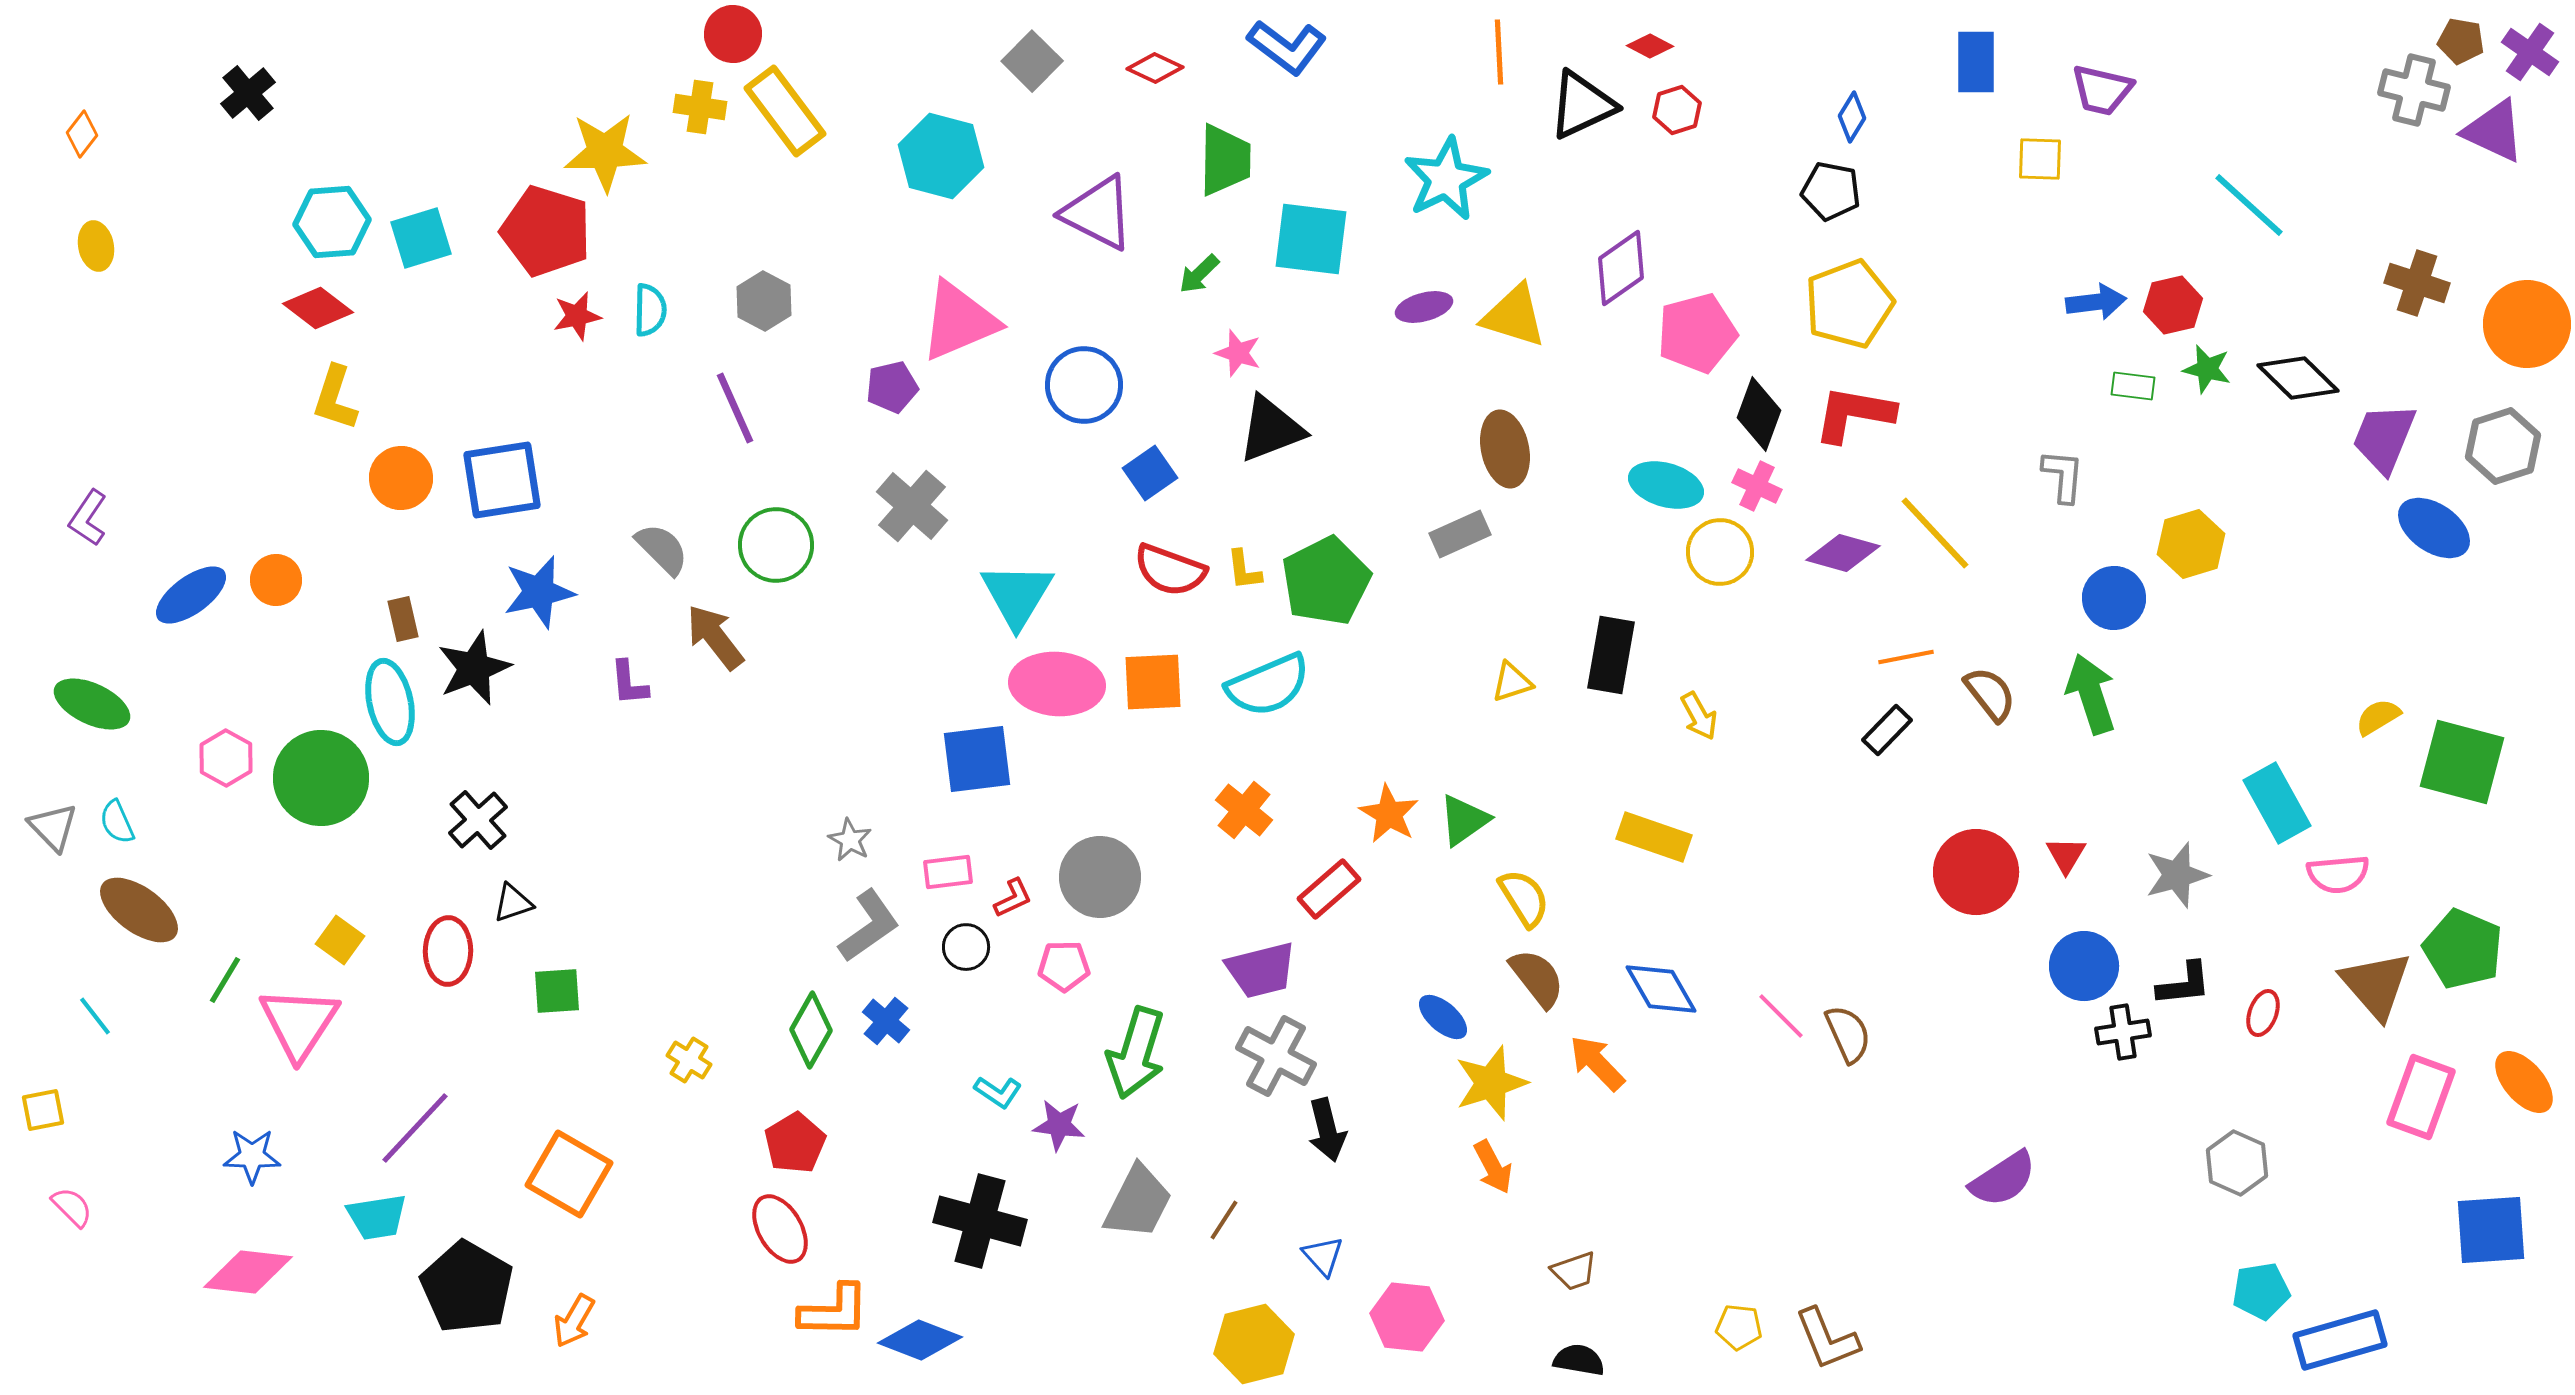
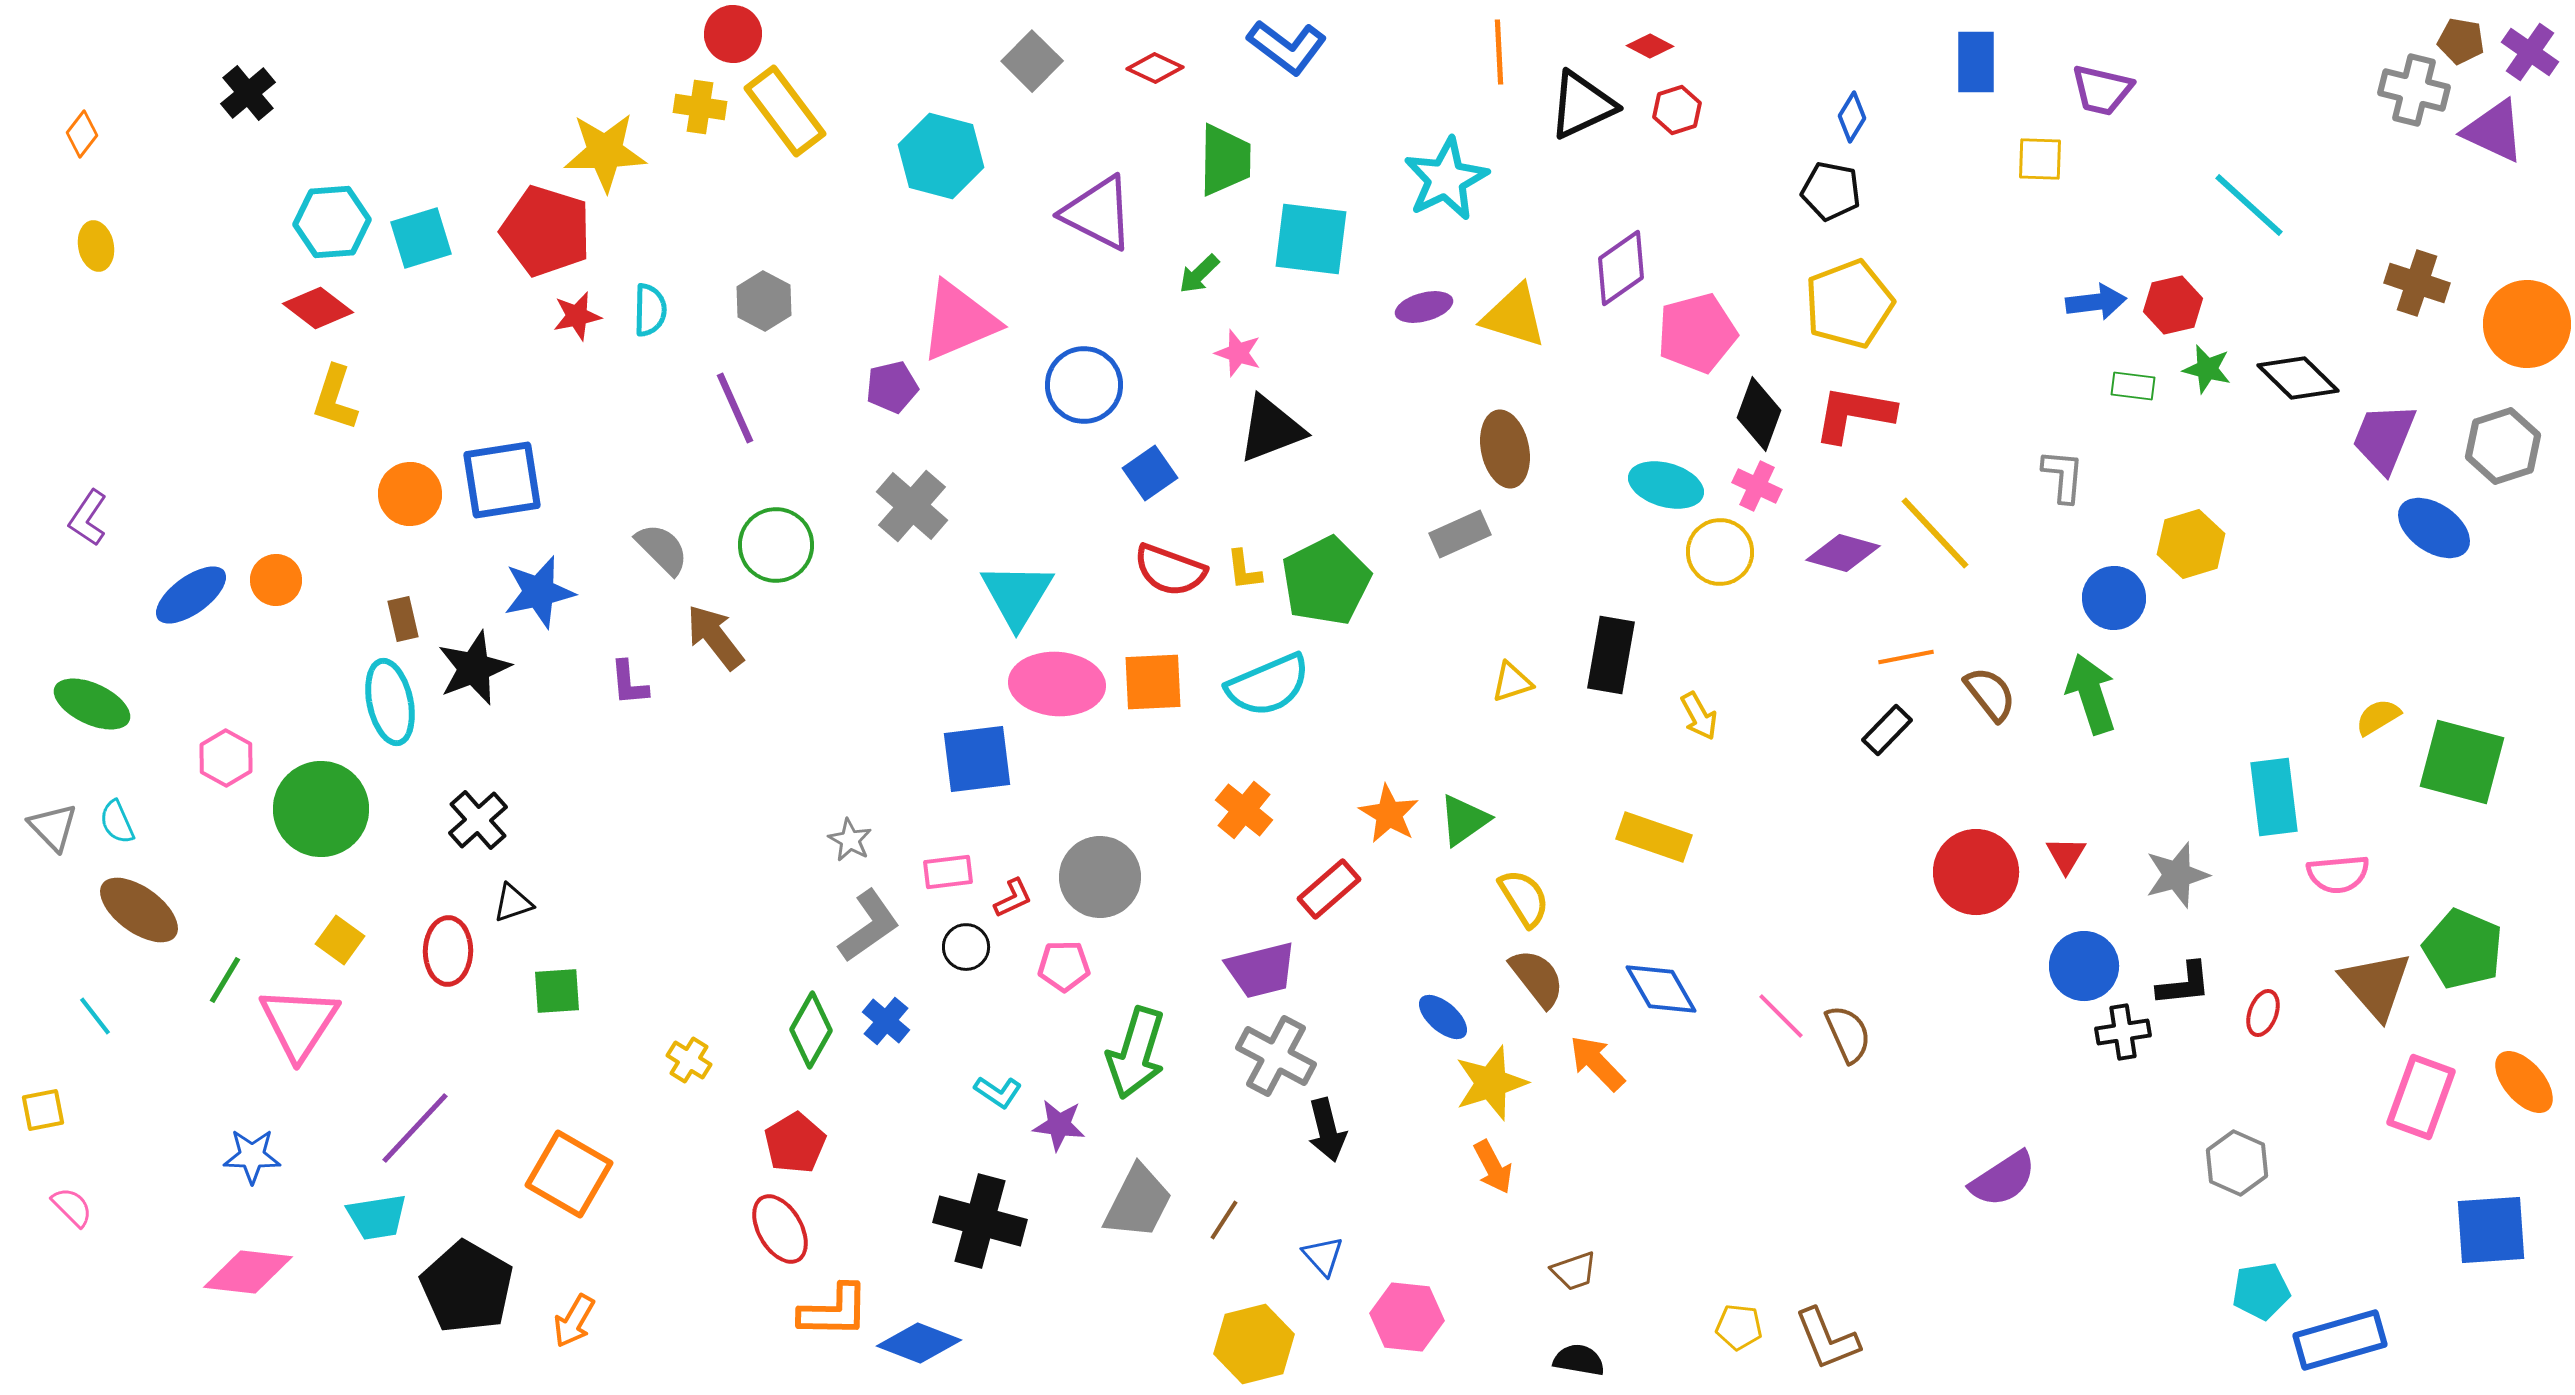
orange circle at (401, 478): moved 9 px right, 16 px down
green circle at (321, 778): moved 31 px down
cyan rectangle at (2277, 803): moved 3 px left, 6 px up; rotated 22 degrees clockwise
blue diamond at (920, 1340): moved 1 px left, 3 px down
